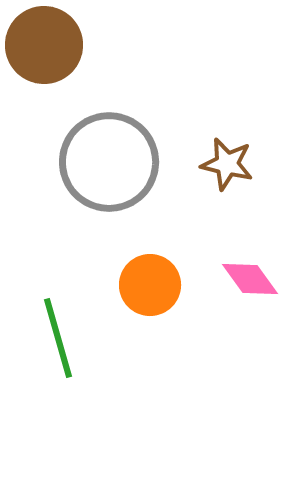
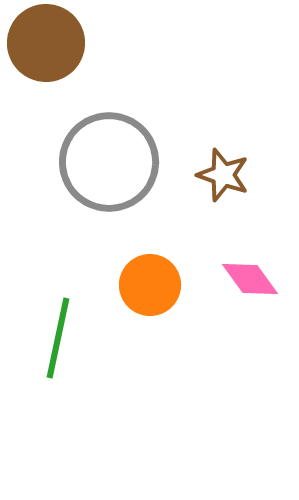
brown circle: moved 2 px right, 2 px up
brown star: moved 4 px left, 11 px down; rotated 6 degrees clockwise
green line: rotated 28 degrees clockwise
